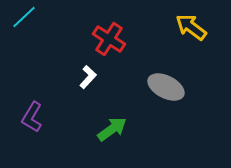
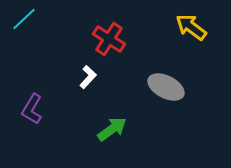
cyan line: moved 2 px down
purple L-shape: moved 8 px up
